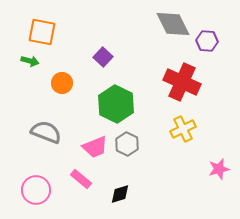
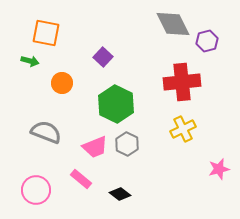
orange square: moved 4 px right, 1 px down
purple hexagon: rotated 20 degrees counterclockwise
red cross: rotated 30 degrees counterclockwise
black diamond: rotated 55 degrees clockwise
